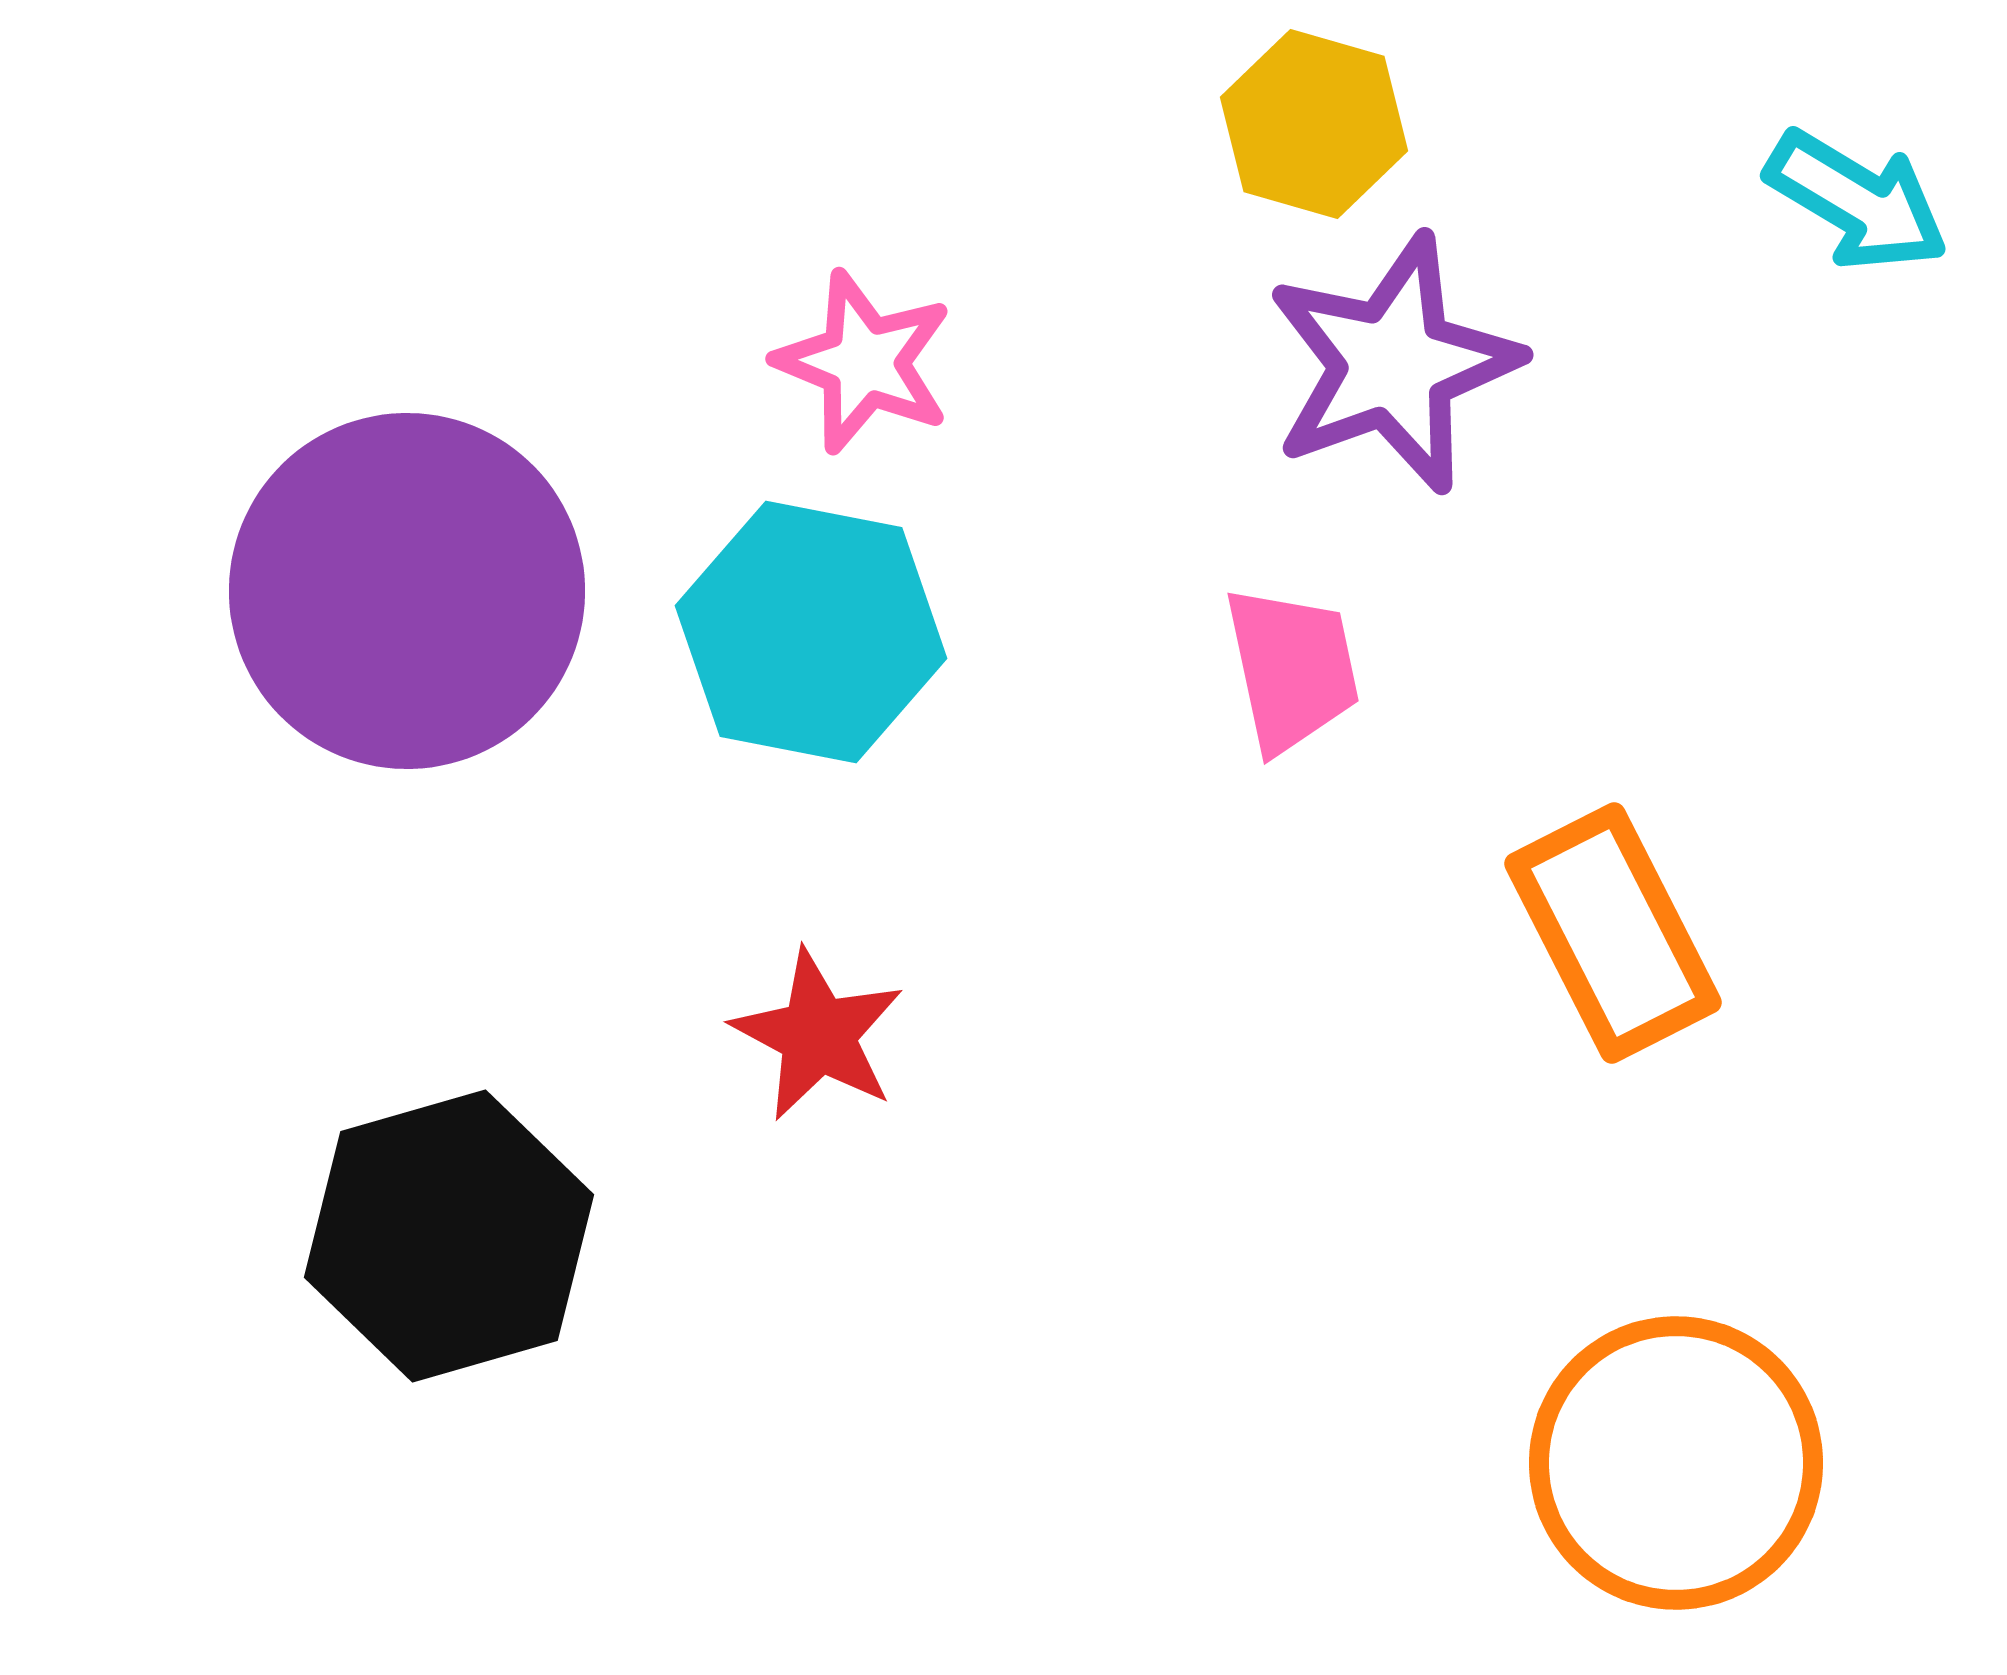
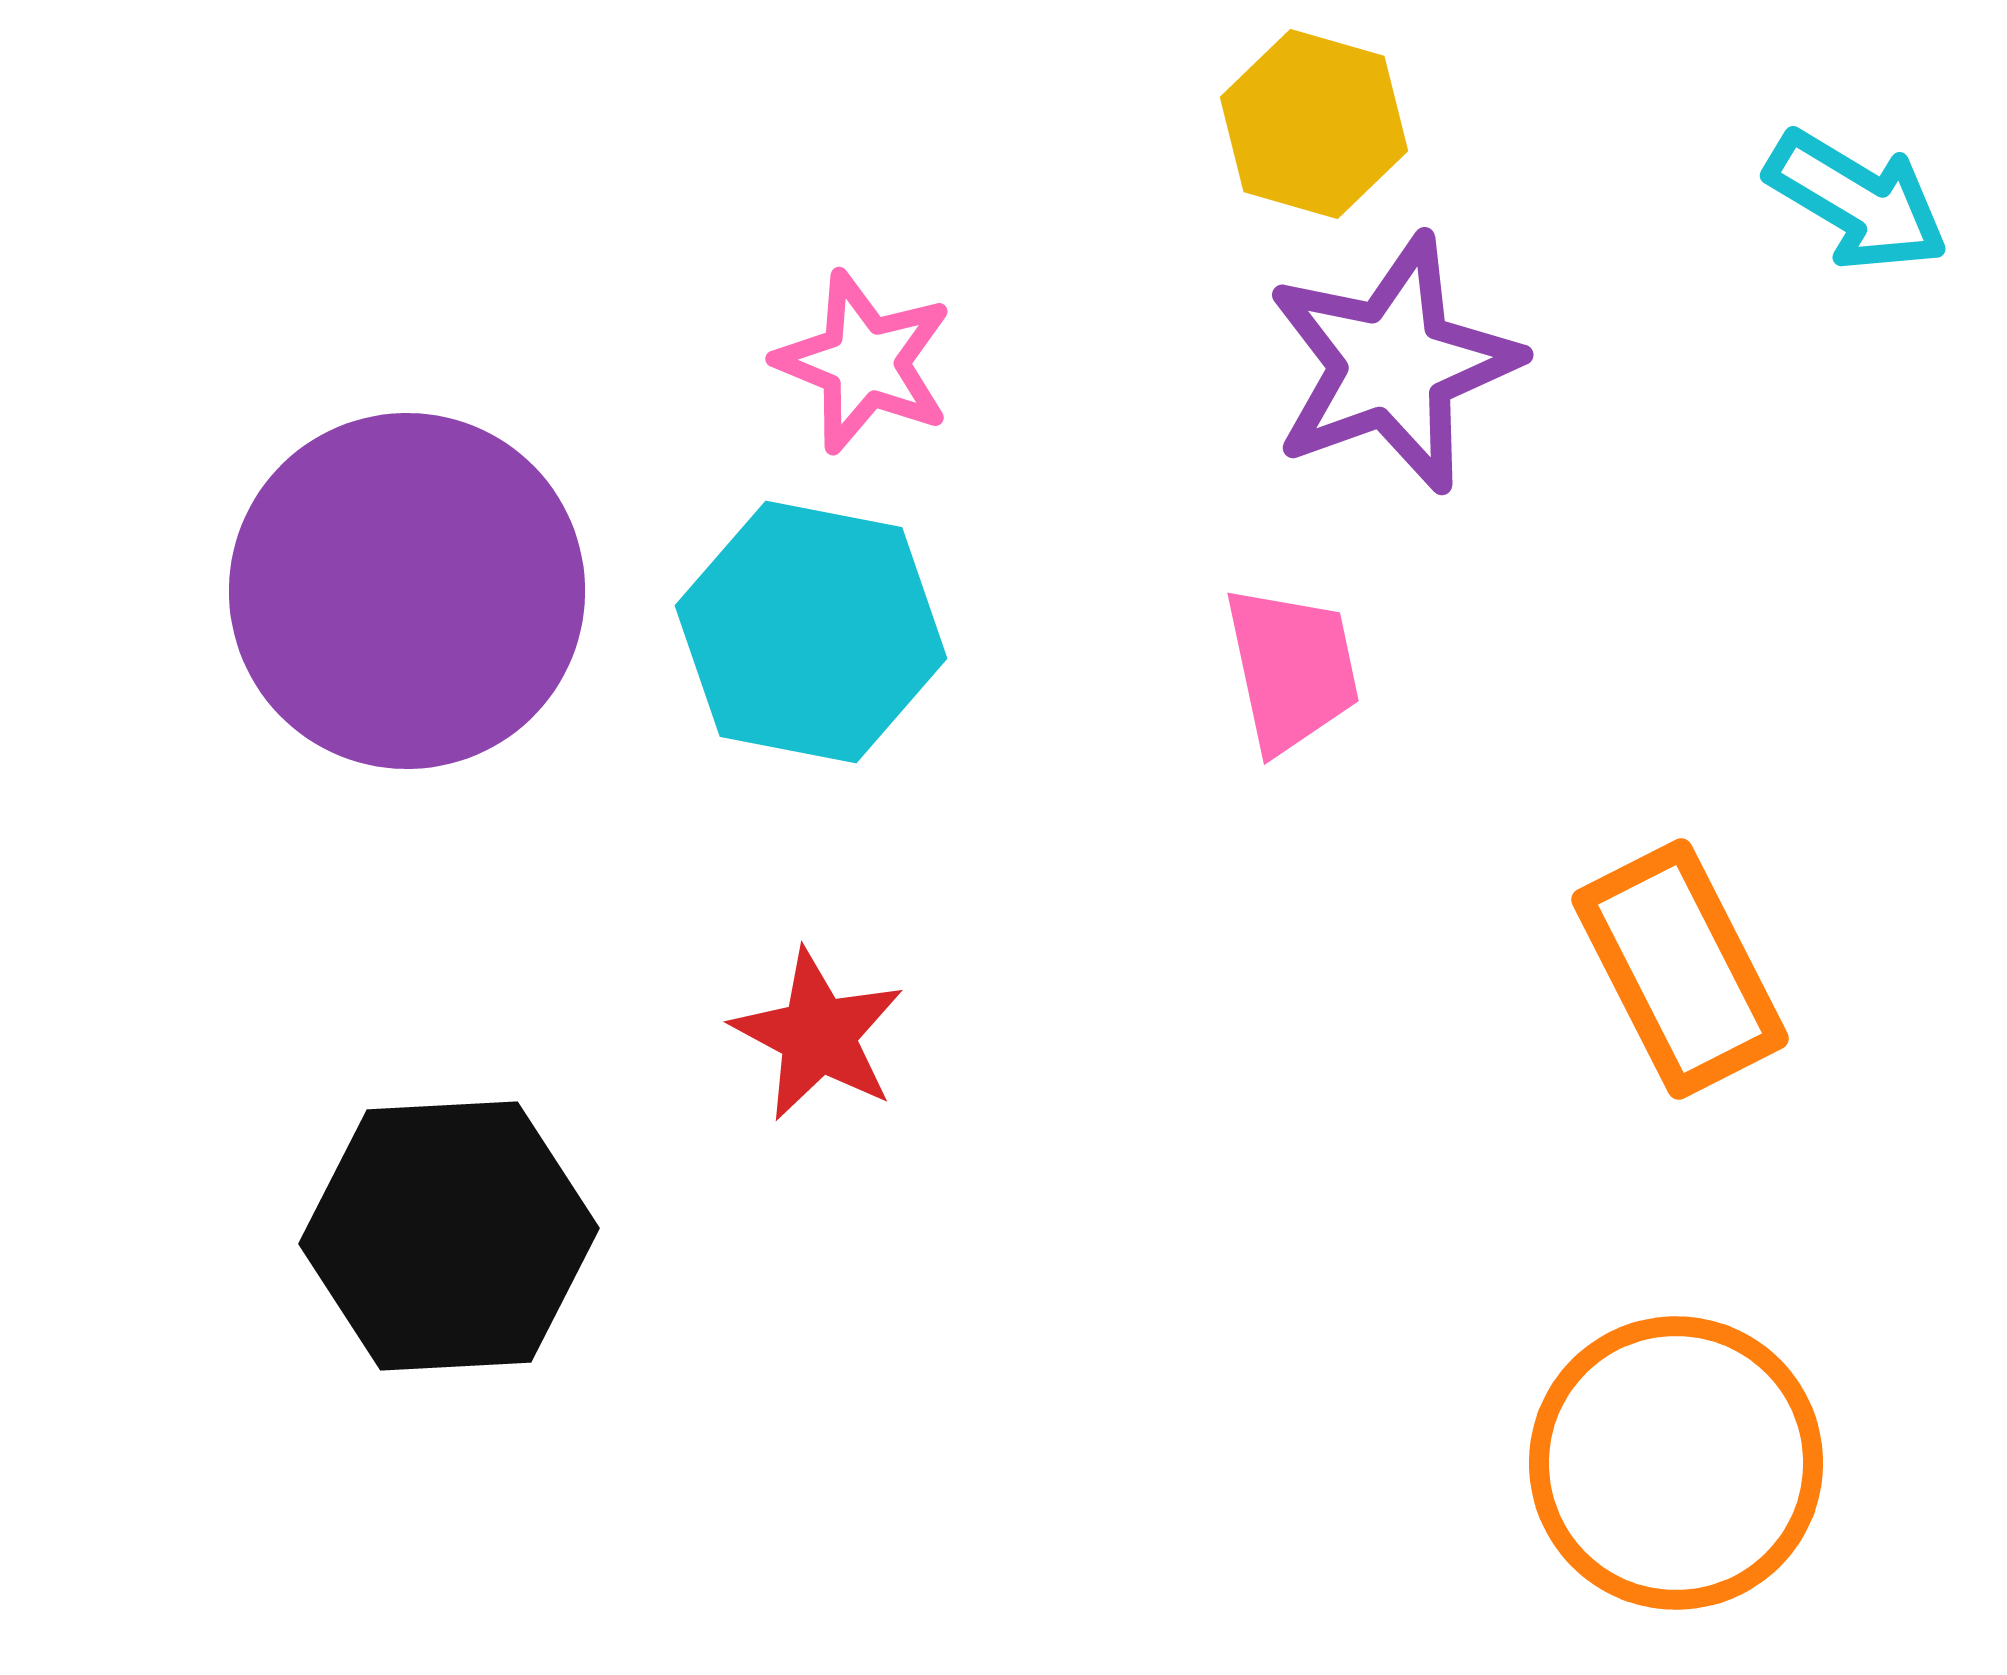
orange rectangle: moved 67 px right, 36 px down
black hexagon: rotated 13 degrees clockwise
